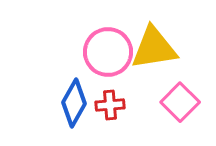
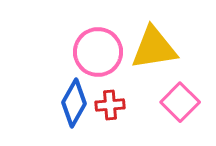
pink circle: moved 10 px left
